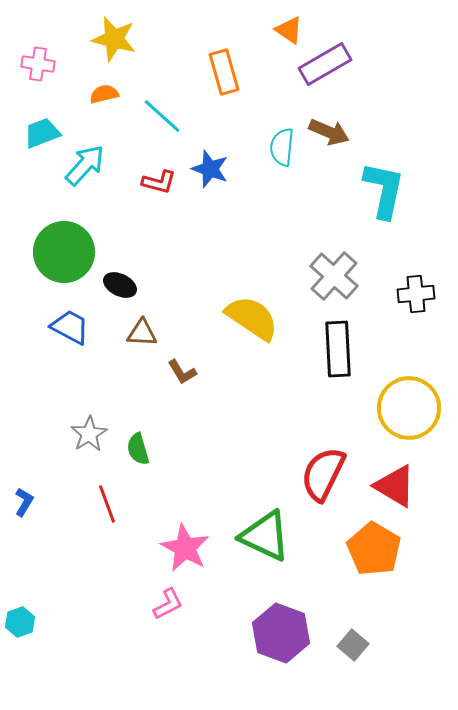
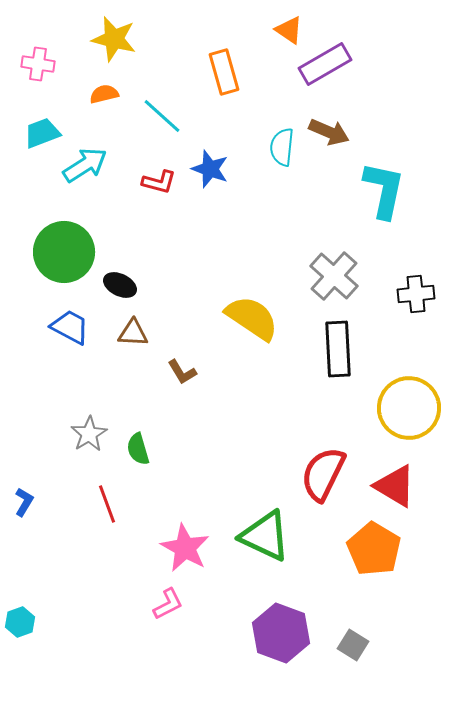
cyan arrow: rotated 15 degrees clockwise
brown triangle: moved 9 px left
gray square: rotated 8 degrees counterclockwise
